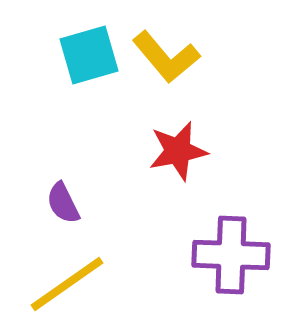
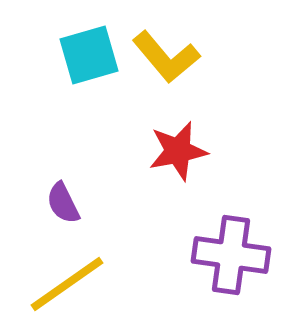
purple cross: rotated 6 degrees clockwise
